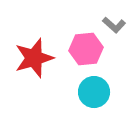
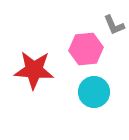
gray L-shape: rotated 25 degrees clockwise
red star: moved 12 px down; rotated 21 degrees clockwise
